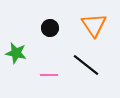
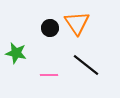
orange triangle: moved 17 px left, 2 px up
